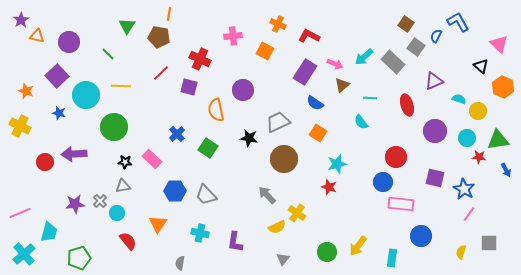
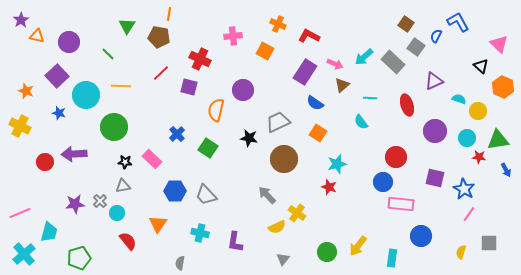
orange semicircle at (216, 110): rotated 25 degrees clockwise
